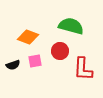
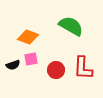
green semicircle: rotated 15 degrees clockwise
red circle: moved 4 px left, 19 px down
pink square: moved 4 px left, 2 px up
red L-shape: moved 1 px up
